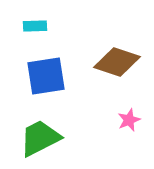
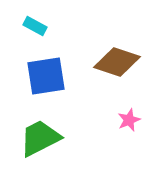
cyan rectangle: rotated 30 degrees clockwise
